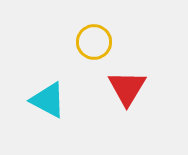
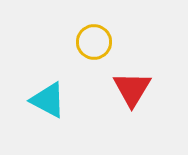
red triangle: moved 5 px right, 1 px down
